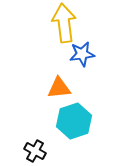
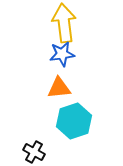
blue star: moved 20 px left
black cross: moved 1 px left, 1 px down
